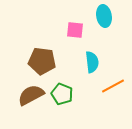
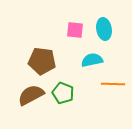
cyan ellipse: moved 13 px down
cyan semicircle: moved 2 px up; rotated 95 degrees counterclockwise
orange line: moved 2 px up; rotated 30 degrees clockwise
green pentagon: moved 1 px right, 1 px up
